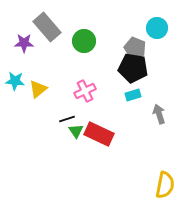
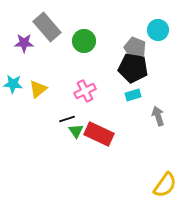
cyan circle: moved 1 px right, 2 px down
cyan star: moved 2 px left, 3 px down
gray arrow: moved 1 px left, 2 px down
yellow semicircle: rotated 24 degrees clockwise
